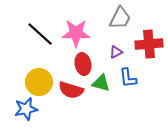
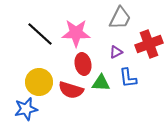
red cross: rotated 16 degrees counterclockwise
green triangle: rotated 12 degrees counterclockwise
